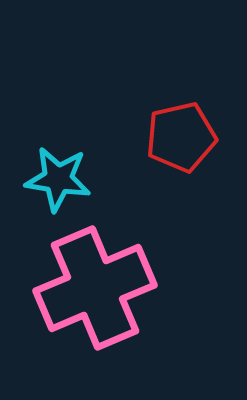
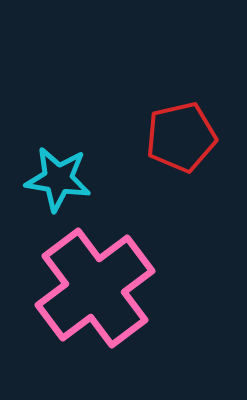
pink cross: rotated 14 degrees counterclockwise
